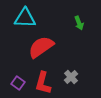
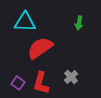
cyan triangle: moved 4 px down
green arrow: rotated 32 degrees clockwise
red semicircle: moved 1 px left, 1 px down
red L-shape: moved 2 px left
